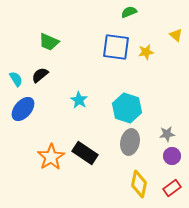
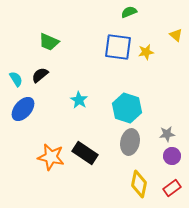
blue square: moved 2 px right
orange star: rotated 28 degrees counterclockwise
